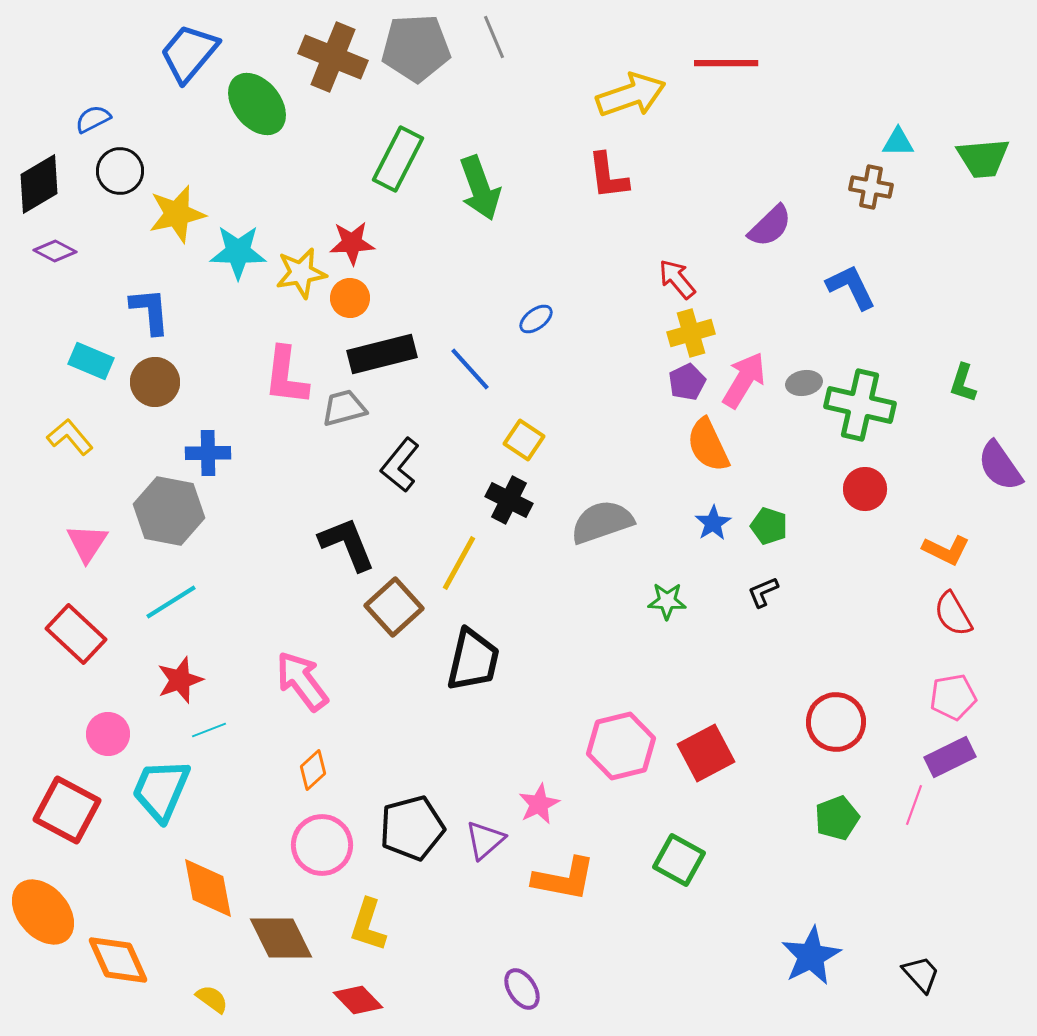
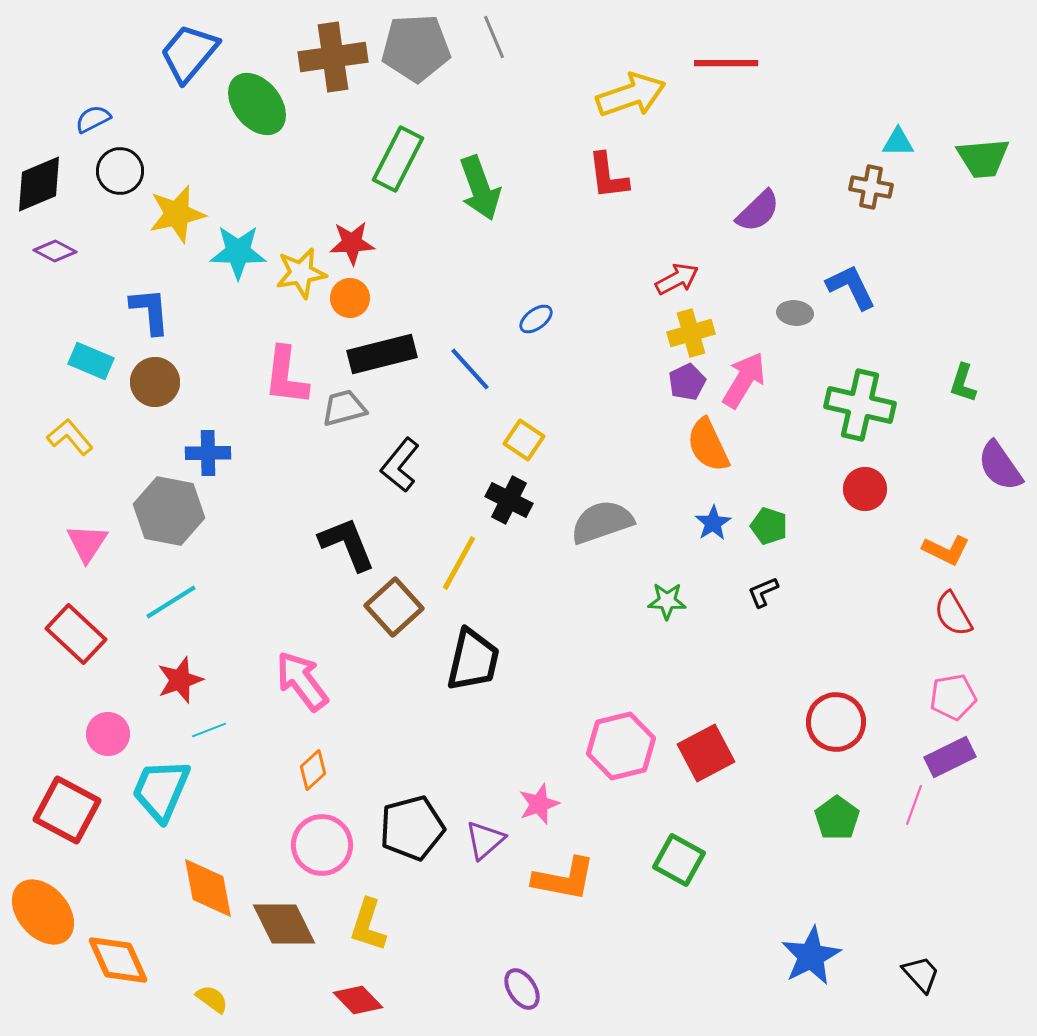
brown cross at (333, 57): rotated 30 degrees counterclockwise
black diamond at (39, 184): rotated 8 degrees clockwise
purple semicircle at (770, 226): moved 12 px left, 15 px up
red arrow at (677, 279): rotated 102 degrees clockwise
gray ellipse at (804, 383): moved 9 px left, 70 px up; rotated 16 degrees clockwise
pink star at (539, 804): rotated 6 degrees clockwise
green pentagon at (837, 818): rotated 15 degrees counterclockwise
brown diamond at (281, 938): moved 3 px right, 14 px up
